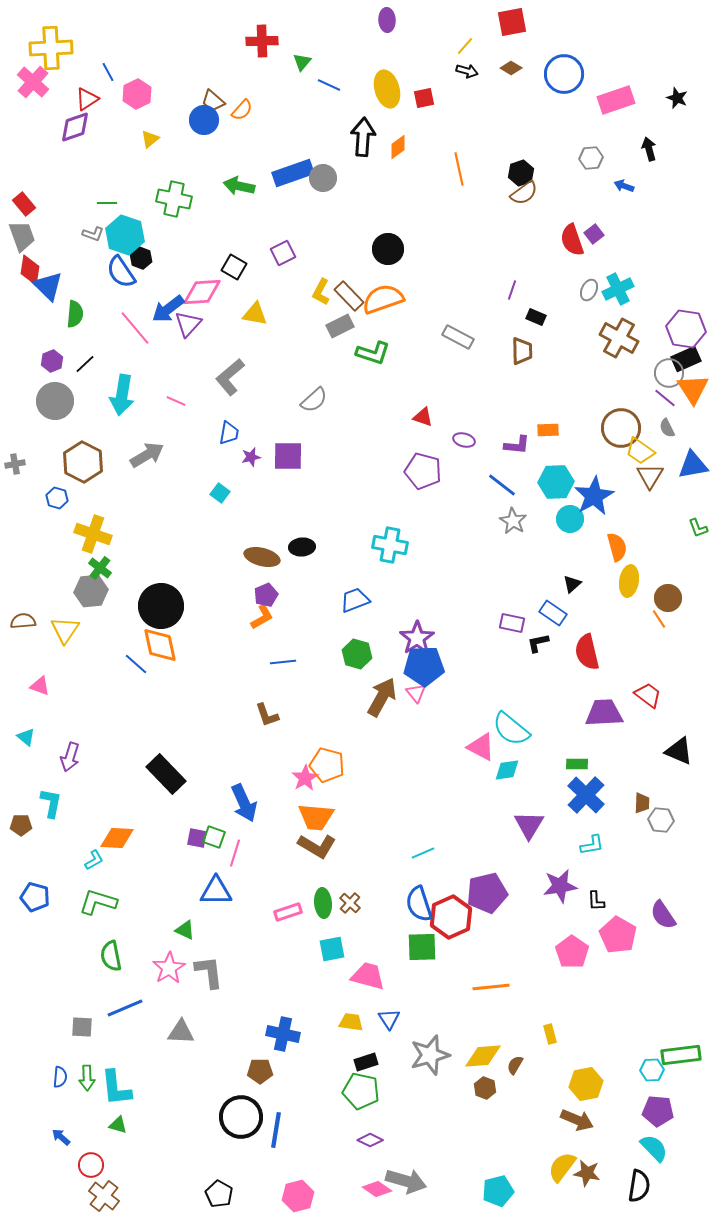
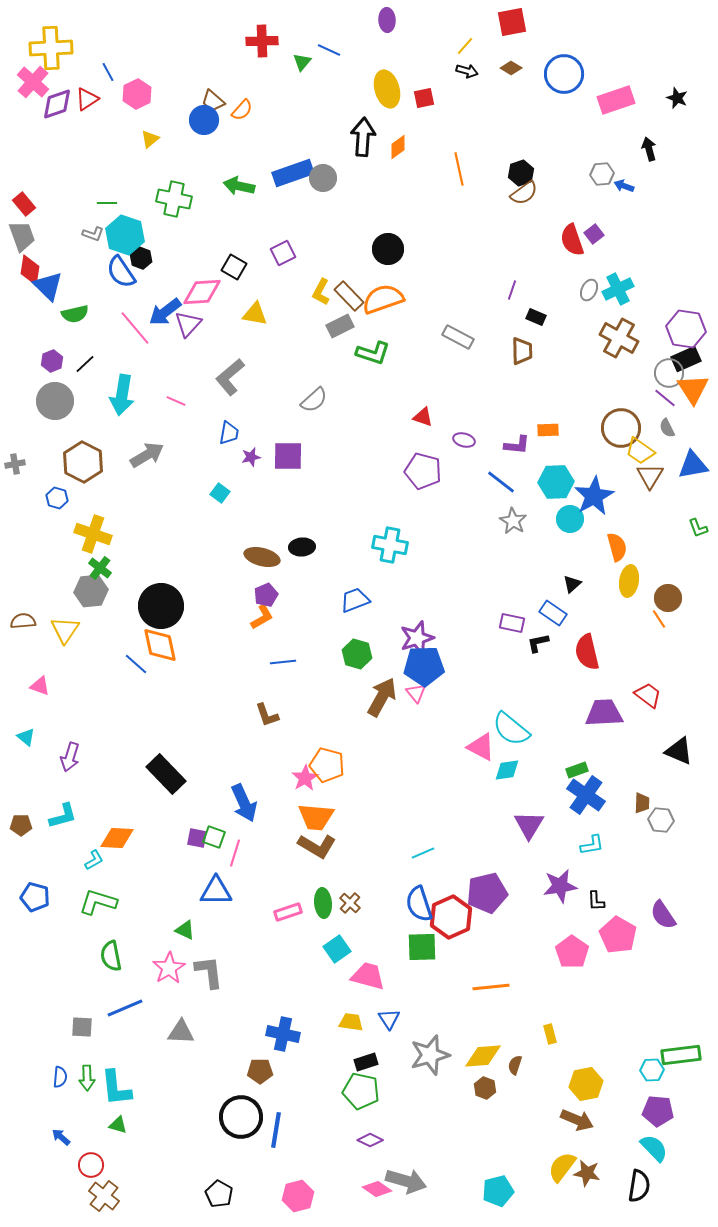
blue line at (329, 85): moved 35 px up
purple diamond at (75, 127): moved 18 px left, 23 px up
gray hexagon at (591, 158): moved 11 px right, 16 px down
blue arrow at (168, 309): moved 3 px left, 3 px down
green semicircle at (75, 314): rotated 72 degrees clockwise
blue line at (502, 485): moved 1 px left, 3 px up
purple star at (417, 638): rotated 16 degrees clockwise
green rectangle at (577, 764): moved 6 px down; rotated 20 degrees counterclockwise
blue cross at (586, 795): rotated 9 degrees counterclockwise
cyan L-shape at (51, 803): moved 12 px right, 13 px down; rotated 64 degrees clockwise
cyan square at (332, 949): moved 5 px right; rotated 24 degrees counterclockwise
brown semicircle at (515, 1065): rotated 12 degrees counterclockwise
